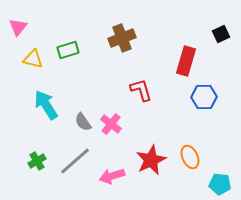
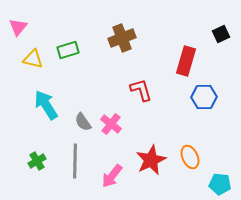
gray line: rotated 48 degrees counterclockwise
pink arrow: rotated 35 degrees counterclockwise
